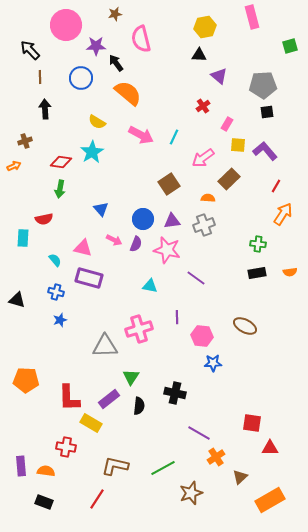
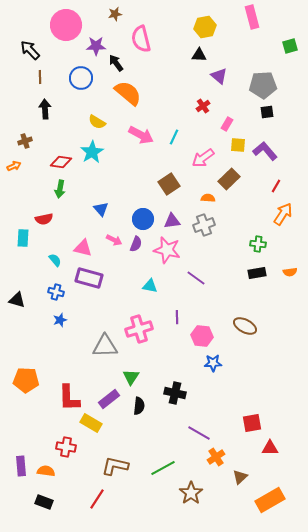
red square at (252, 423): rotated 18 degrees counterclockwise
brown star at (191, 493): rotated 15 degrees counterclockwise
